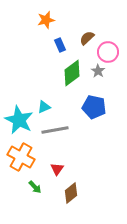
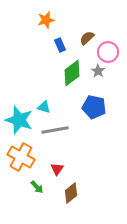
cyan triangle: rotated 40 degrees clockwise
cyan star: rotated 8 degrees counterclockwise
green arrow: moved 2 px right
